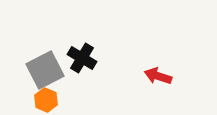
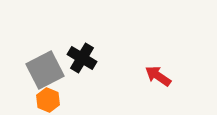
red arrow: rotated 16 degrees clockwise
orange hexagon: moved 2 px right
